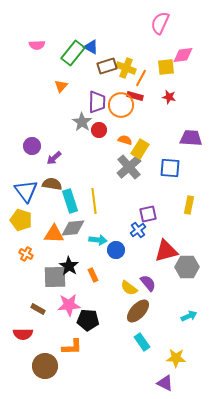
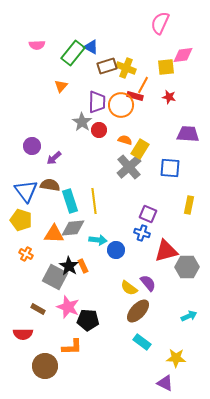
orange line at (141, 78): moved 2 px right, 7 px down
purple trapezoid at (191, 138): moved 3 px left, 4 px up
brown semicircle at (52, 184): moved 2 px left, 1 px down
purple square at (148, 214): rotated 36 degrees clockwise
blue cross at (138, 230): moved 4 px right, 3 px down; rotated 35 degrees counterclockwise
orange rectangle at (93, 275): moved 10 px left, 9 px up
gray square at (55, 277): rotated 30 degrees clockwise
pink star at (69, 305): moved 1 px left, 2 px down; rotated 25 degrees clockwise
cyan rectangle at (142, 342): rotated 18 degrees counterclockwise
